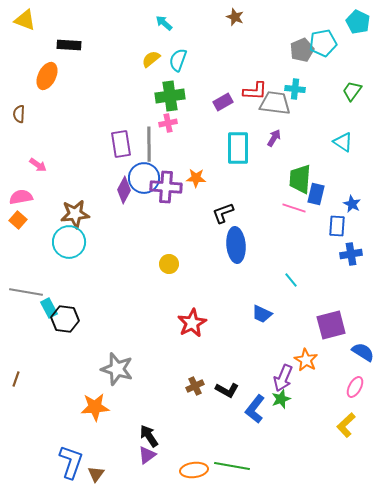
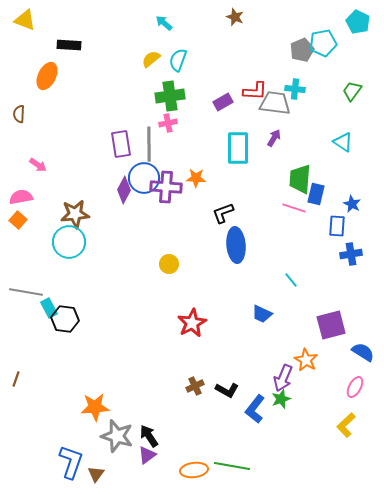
gray star at (117, 369): moved 67 px down
